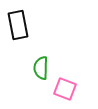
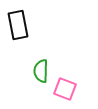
green semicircle: moved 3 px down
